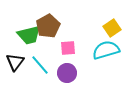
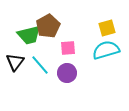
yellow square: moved 5 px left; rotated 18 degrees clockwise
